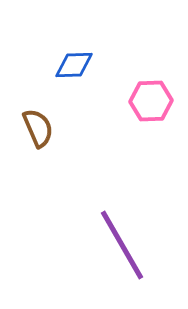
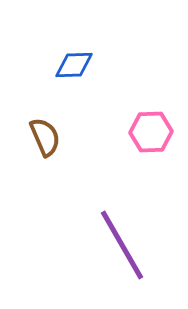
pink hexagon: moved 31 px down
brown semicircle: moved 7 px right, 9 px down
